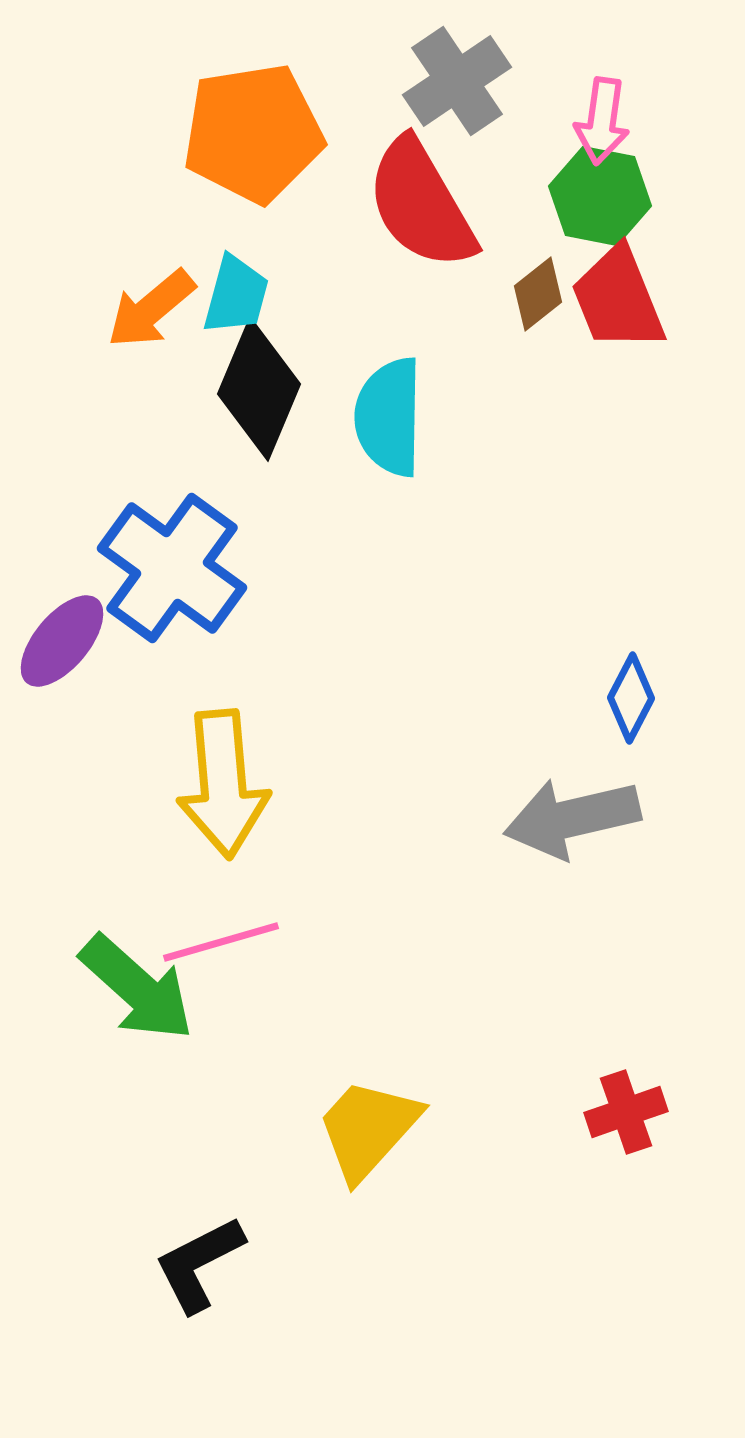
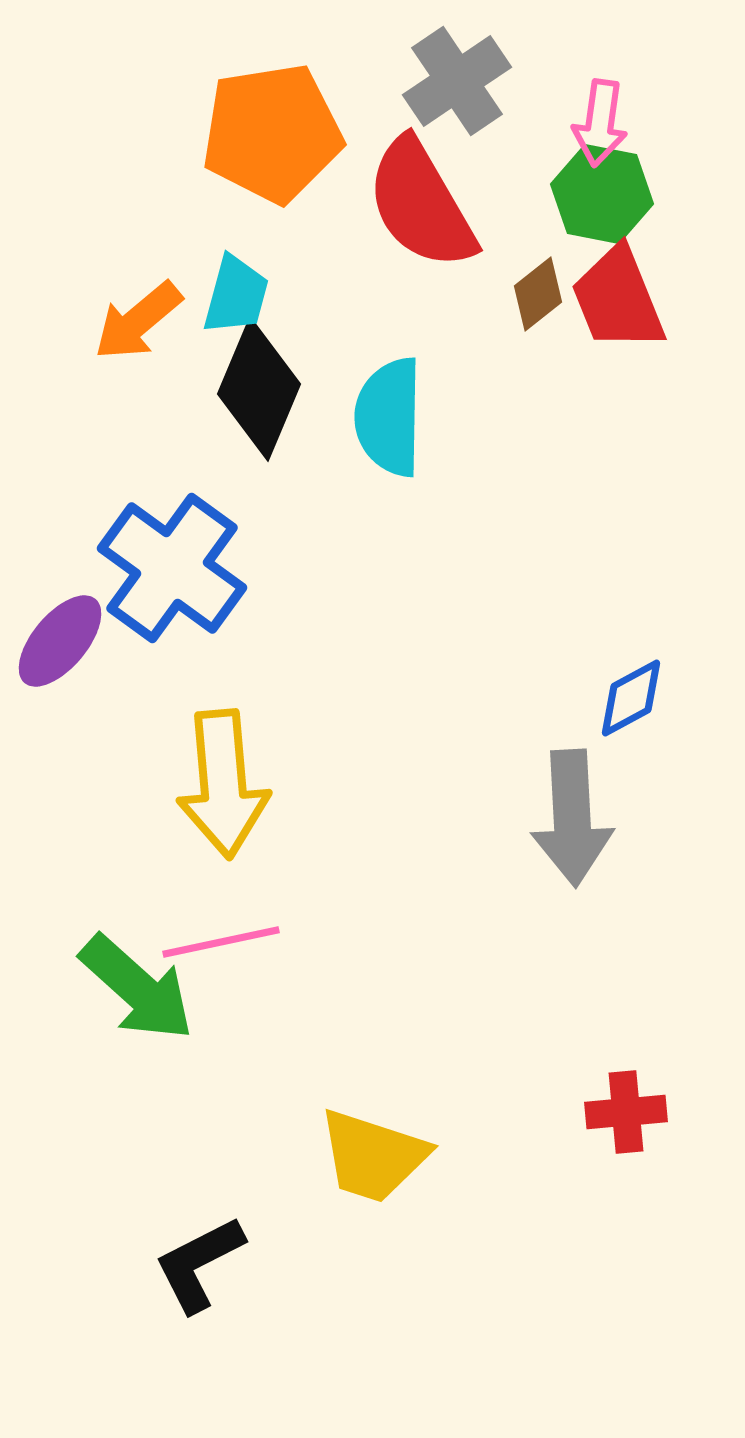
pink arrow: moved 2 px left, 2 px down
orange pentagon: moved 19 px right
green hexagon: moved 2 px right, 2 px up
orange arrow: moved 13 px left, 12 px down
purple ellipse: moved 2 px left
blue diamond: rotated 34 degrees clockwise
gray arrow: rotated 80 degrees counterclockwise
pink line: rotated 4 degrees clockwise
red cross: rotated 14 degrees clockwise
yellow trapezoid: moved 5 px right, 27 px down; rotated 114 degrees counterclockwise
